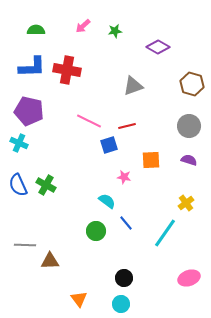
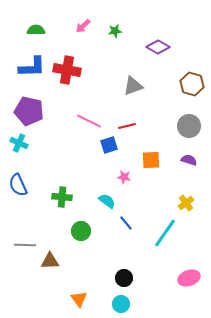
green cross: moved 16 px right, 12 px down; rotated 24 degrees counterclockwise
green circle: moved 15 px left
